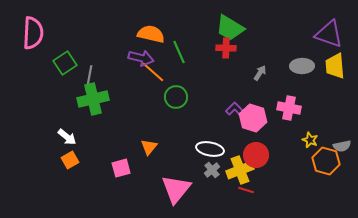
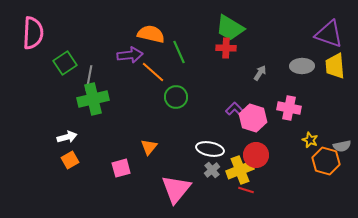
purple arrow: moved 11 px left, 3 px up; rotated 20 degrees counterclockwise
white arrow: rotated 54 degrees counterclockwise
